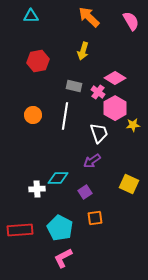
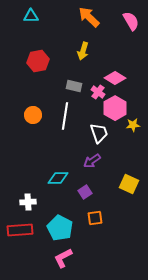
white cross: moved 9 px left, 13 px down
